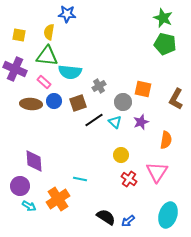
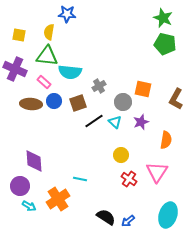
black line: moved 1 px down
